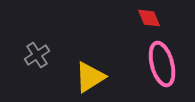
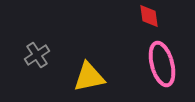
red diamond: moved 2 px up; rotated 15 degrees clockwise
yellow triangle: moved 1 px left; rotated 20 degrees clockwise
